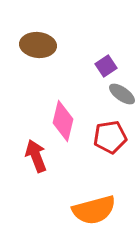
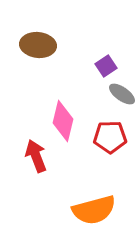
red pentagon: rotated 8 degrees clockwise
